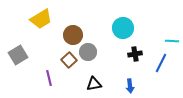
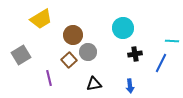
gray square: moved 3 px right
